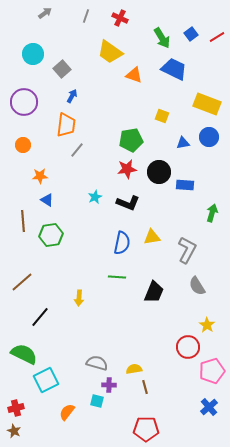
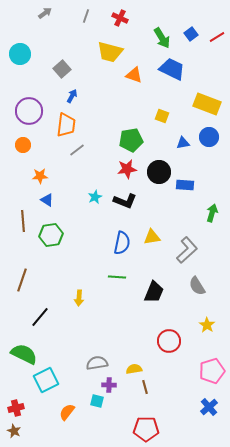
yellow trapezoid at (110, 52): rotated 20 degrees counterclockwise
cyan circle at (33, 54): moved 13 px left
blue trapezoid at (174, 69): moved 2 px left
purple circle at (24, 102): moved 5 px right, 9 px down
gray line at (77, 150): rotated 14 degrees clockwise
black L-shape at (128, 203): moved 3 px left, 2 px up
gray L-shape at (187, 250): rotated 20 degrees clockwise
brown line at (22, 282): moved 2 px up; rotated 30 degrees counterclockwise
red circle at (188, 347): moved 19 px left, 6 px up
gray semicircle at (97, 363): rotated 25 degrees counterclockwise
